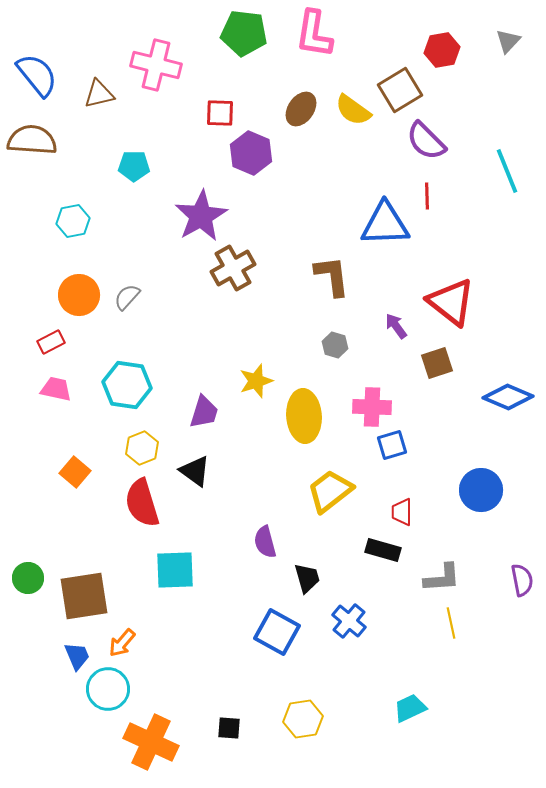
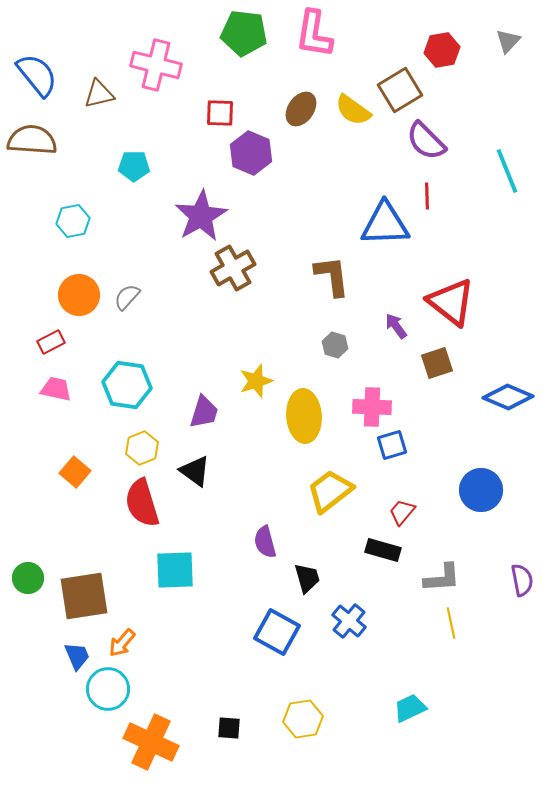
red trapezoid at (402, 512): rotated 40 degrees clockwise
